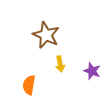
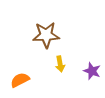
brown star: rotated 28 degrees counterclockwise
orange semicircle: moved 9 px left, 5 px up; rotated 54 degrees clockwise
